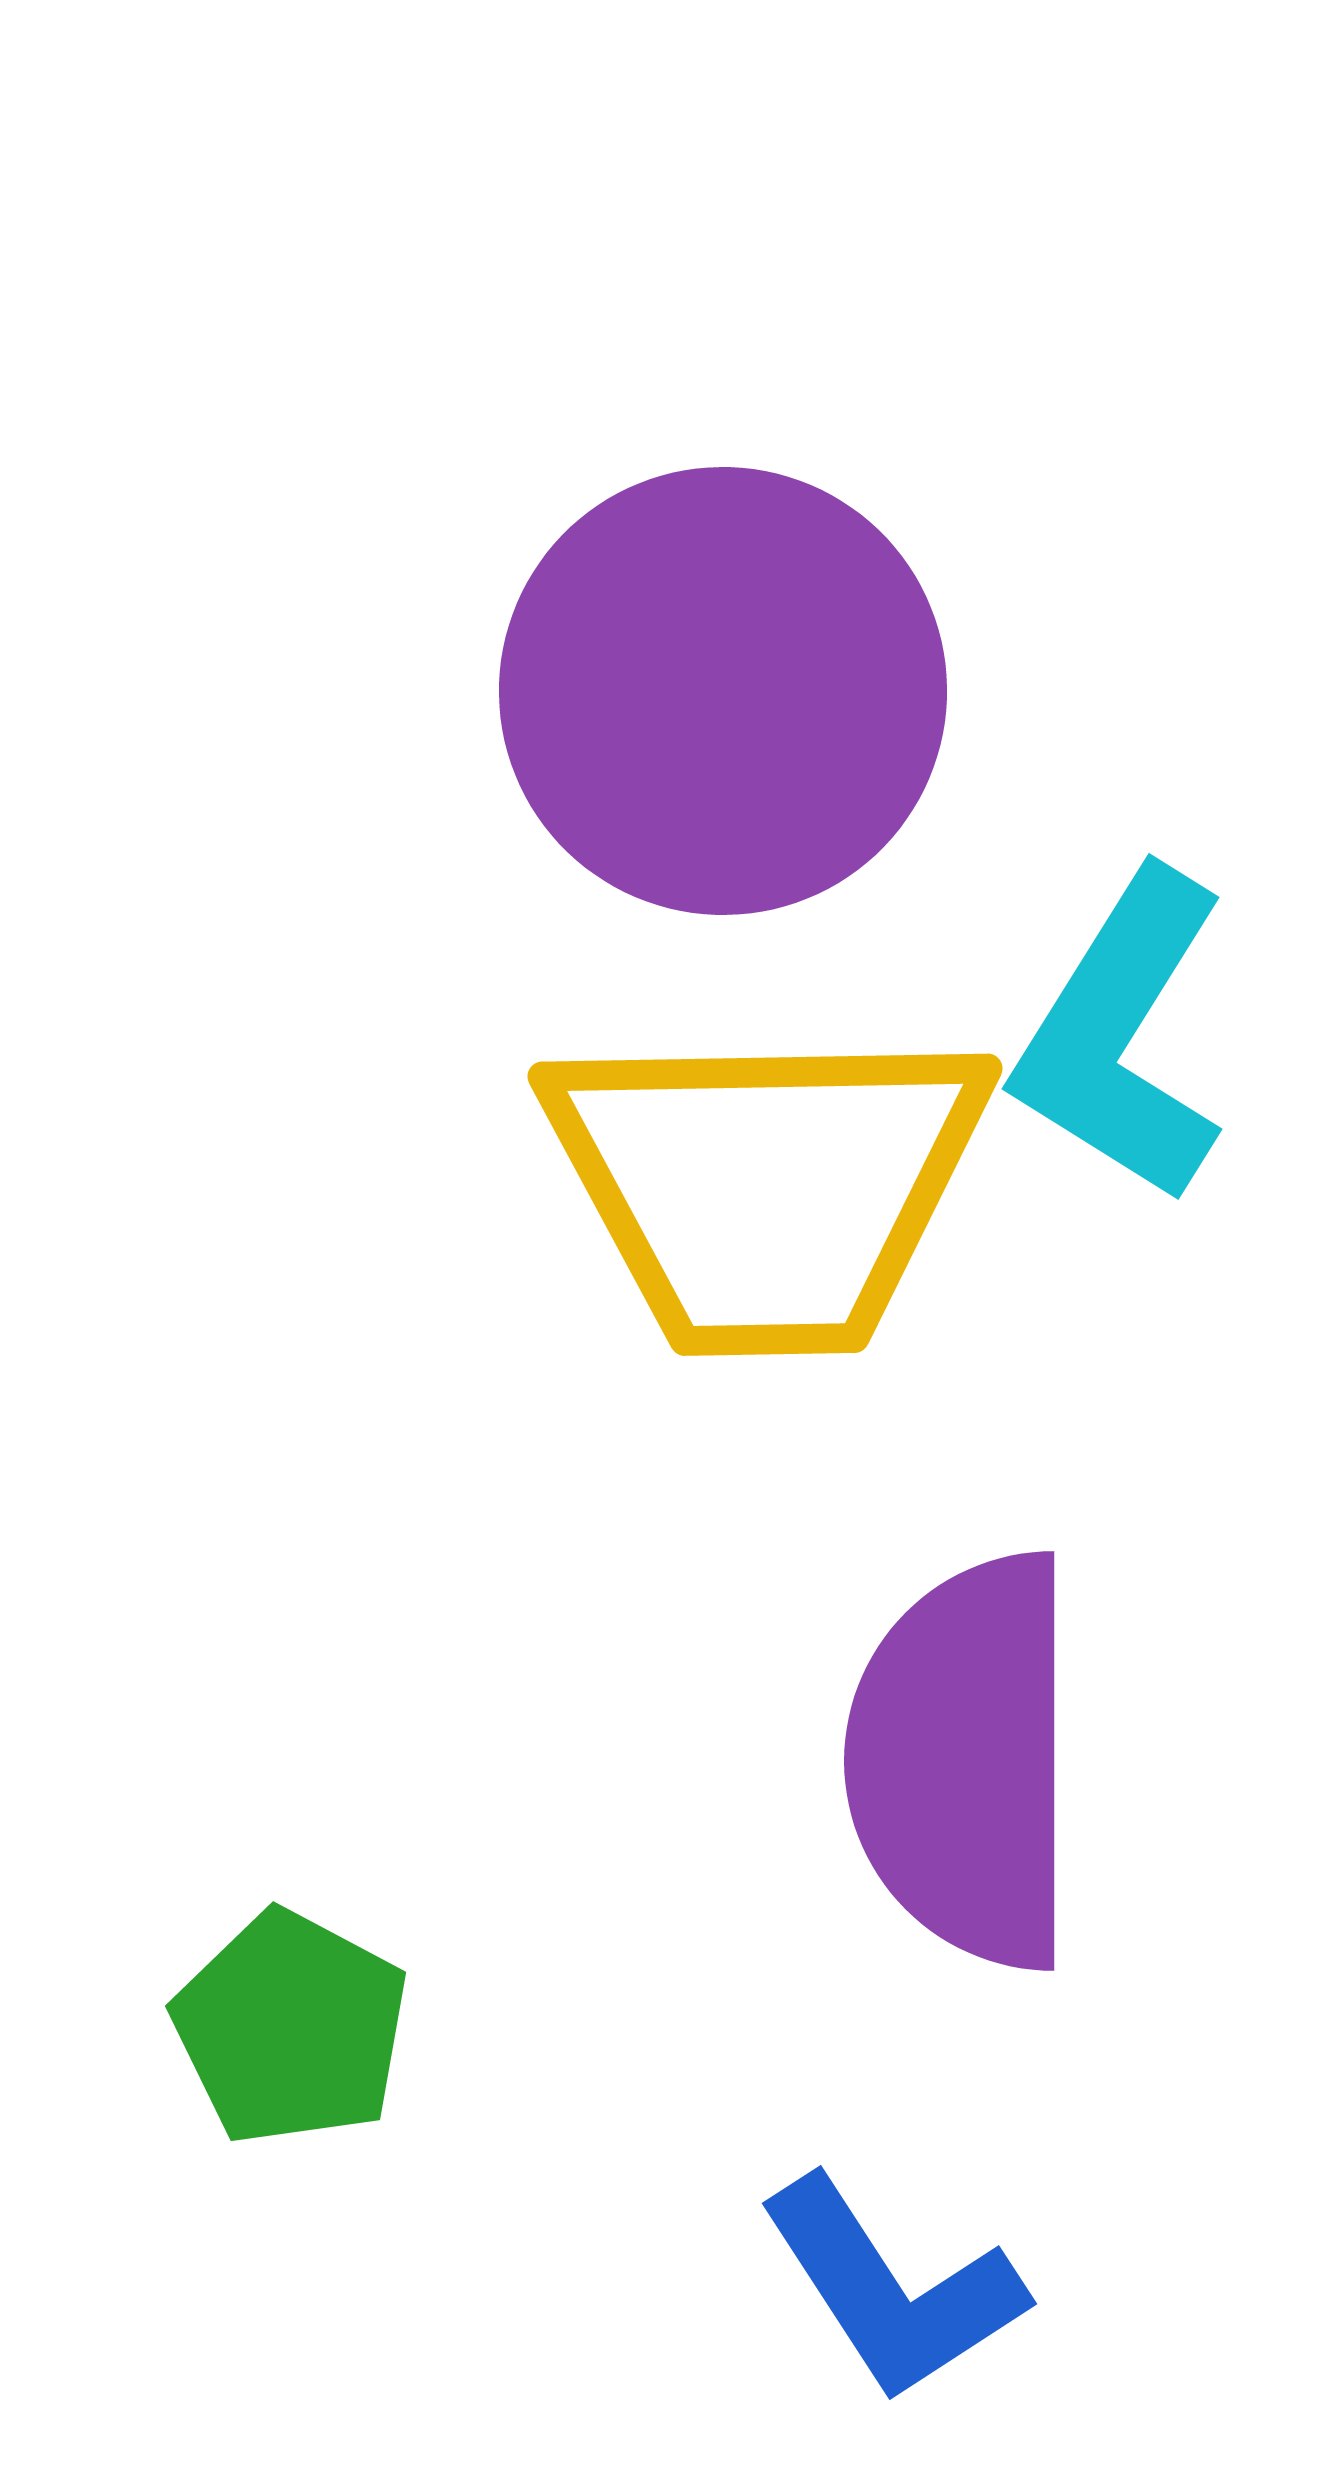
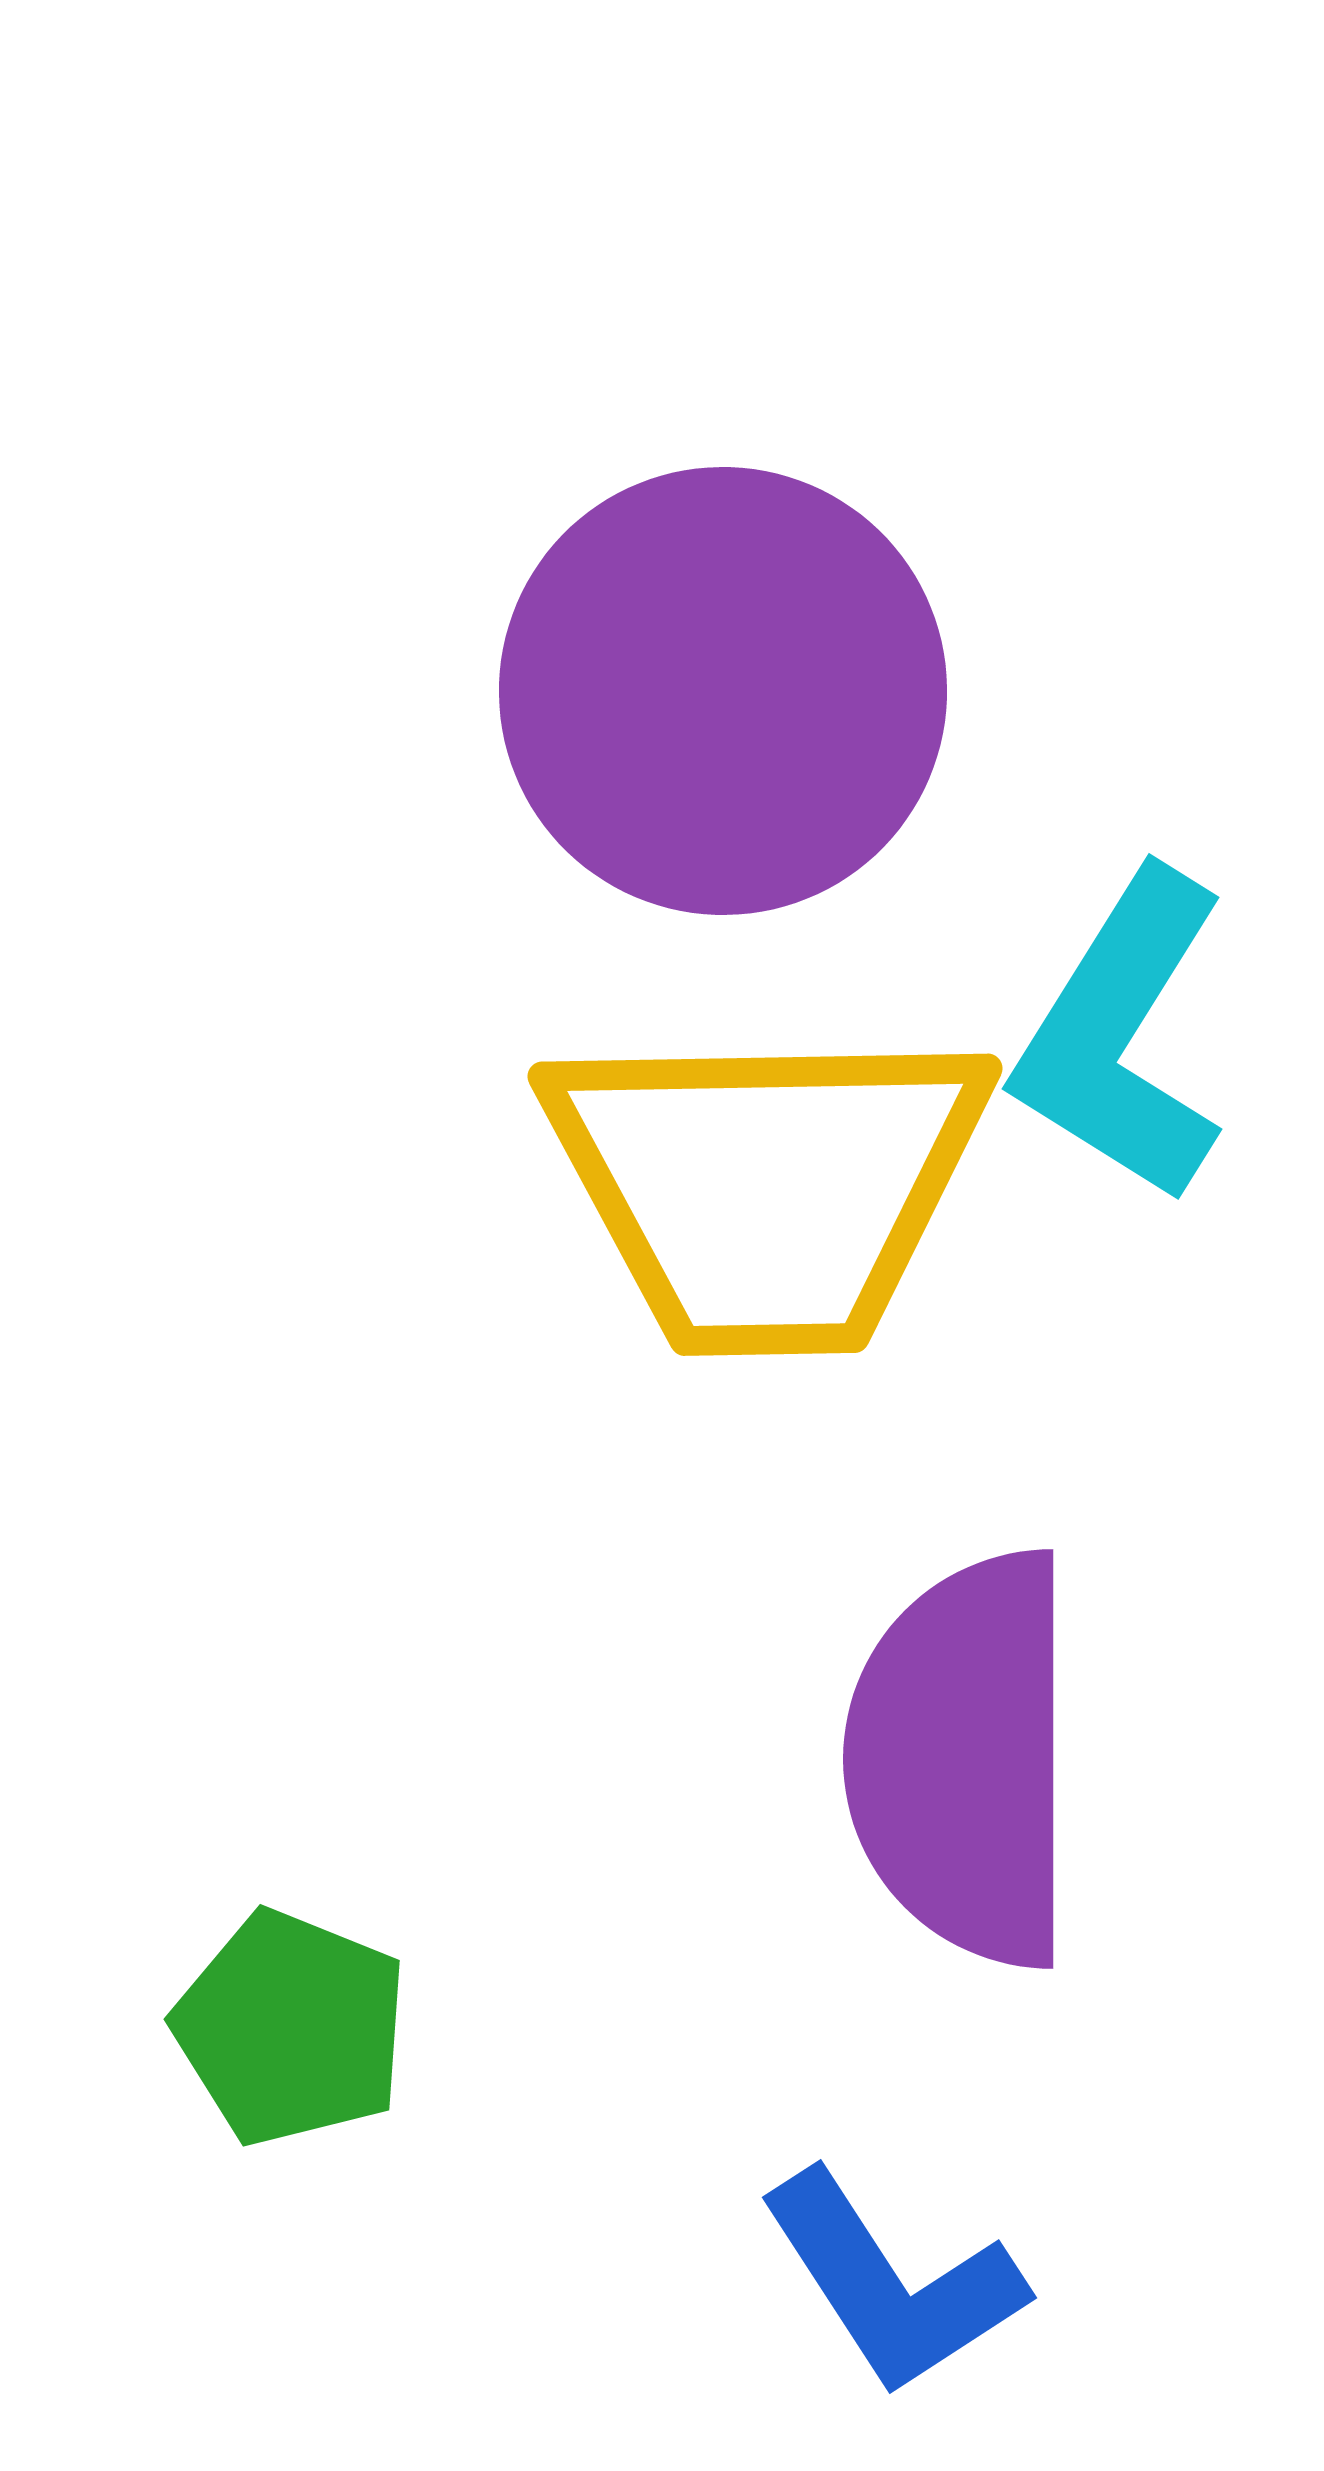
purple semicircle: moved 1 px left, 2 px up
green pentagon: rotated 6 degrees counterclockwise
blue L-shape: moved 6 px up
